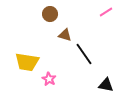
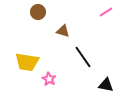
brown circle: moved 12 px left, 2 px up
brown triangle: moved 2 px left, 4 px up
black line: moved 1 px left, 3 px down
